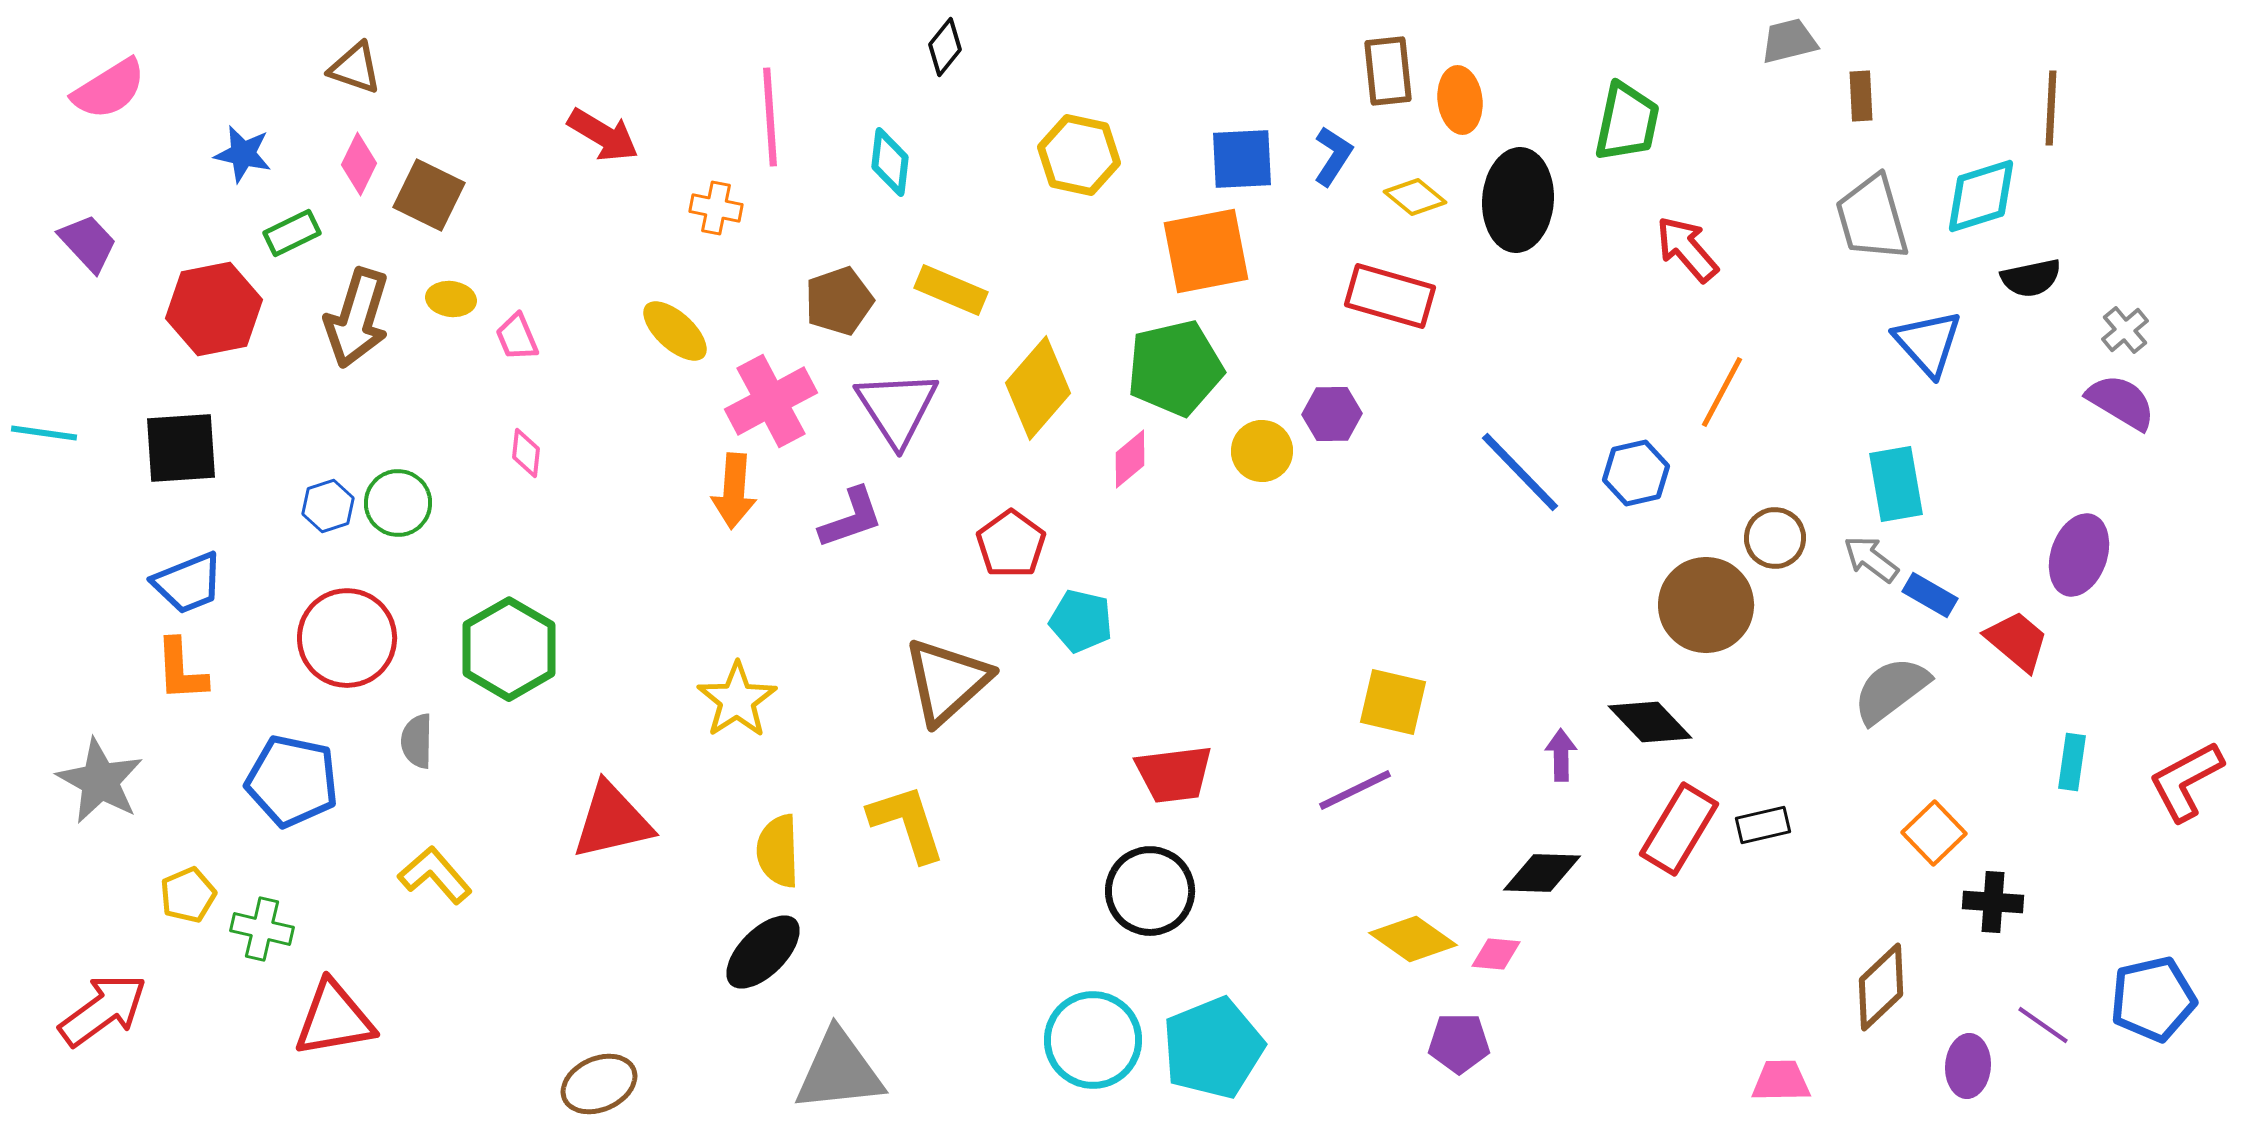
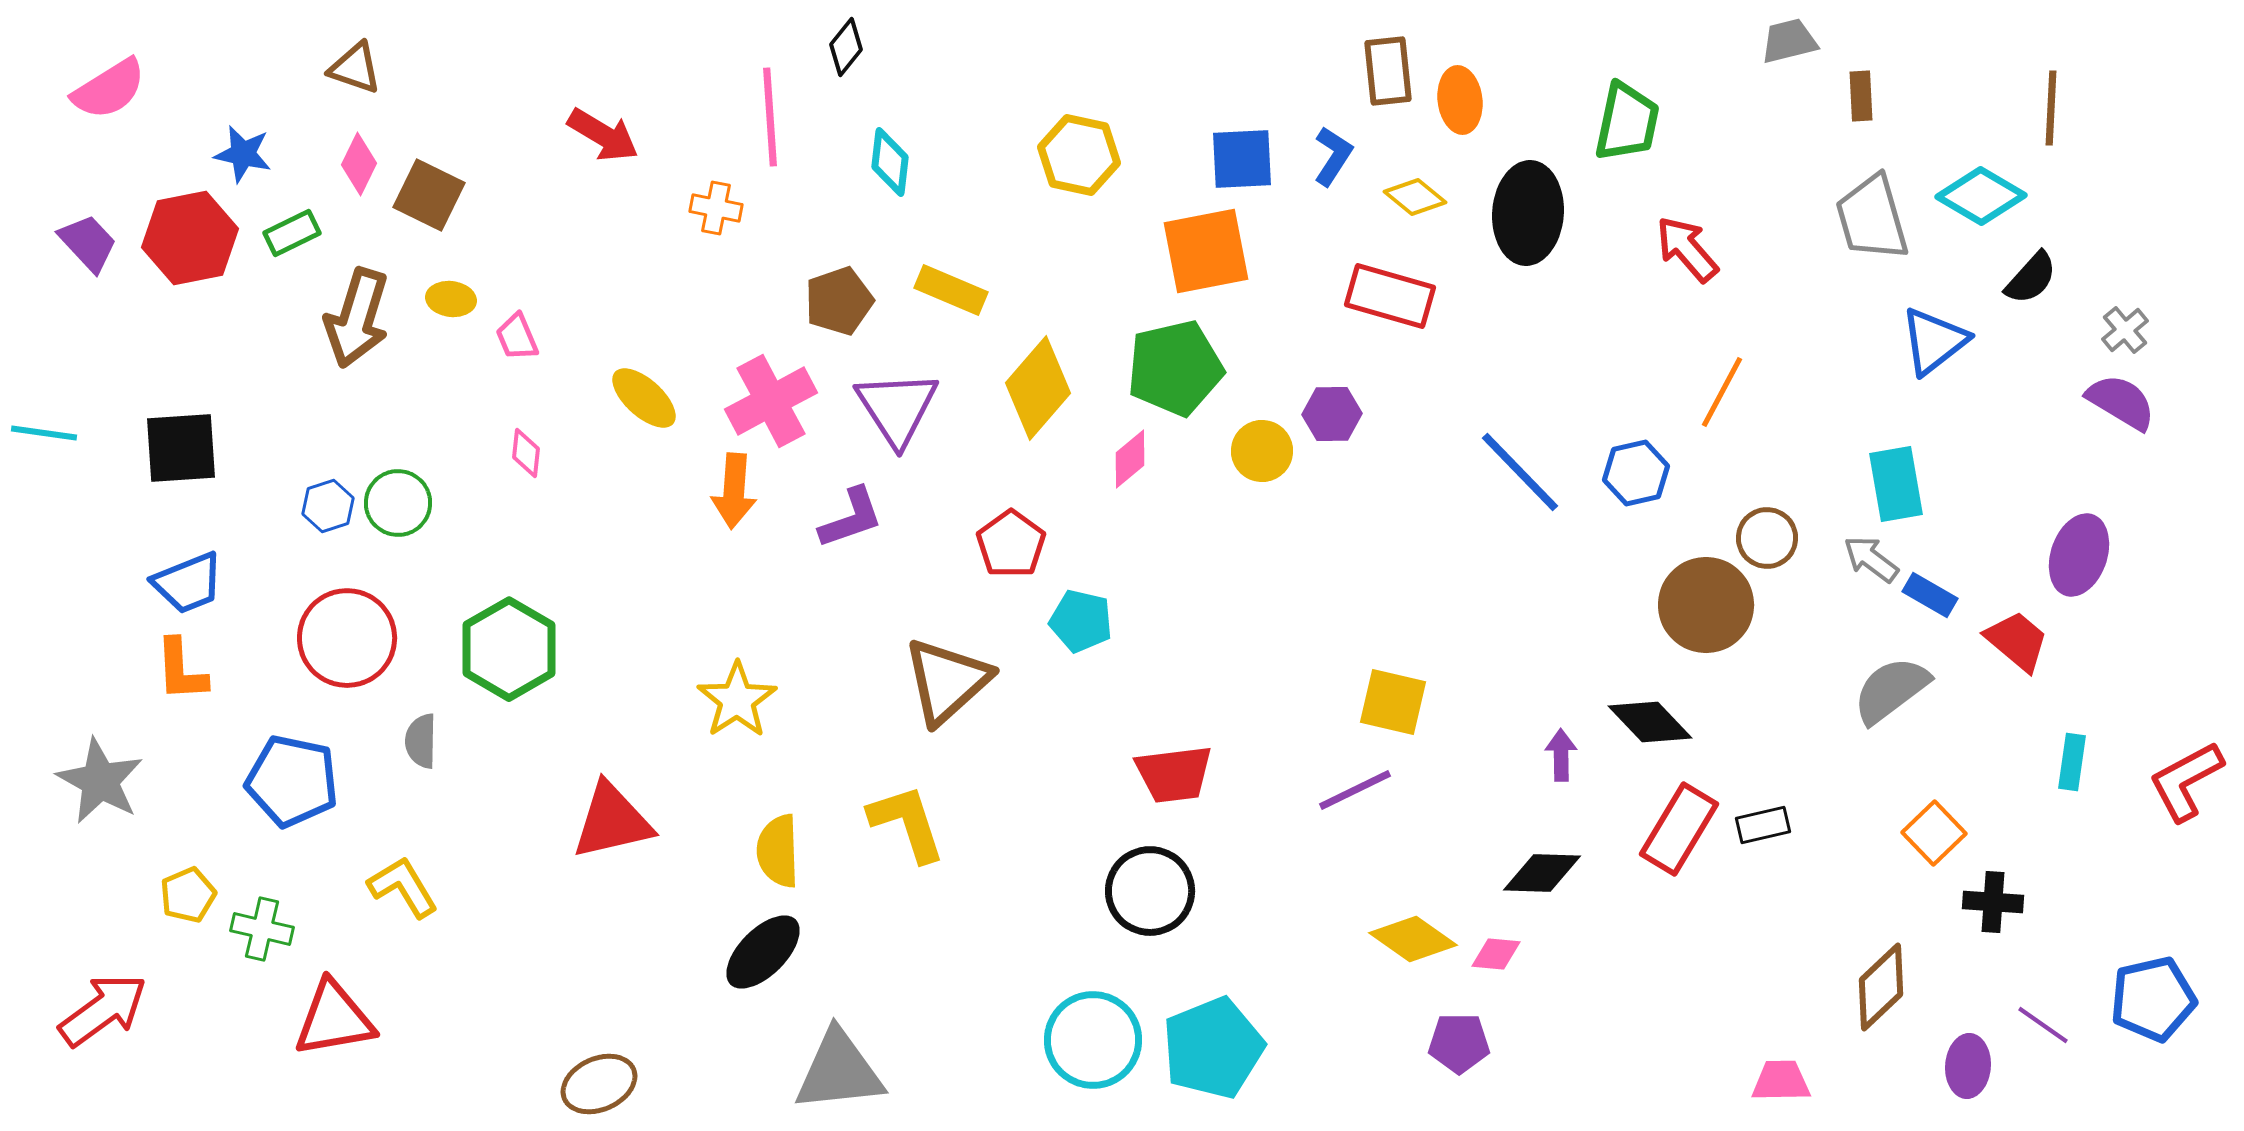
black diamond at (945, 47): moved 99 px left
cyan diamond at (1981, 196): rotated 48 degrees clockwise
black ellipse at (1518, 200): moved 10 px right, 13 px down
black semicircle at (2031, 278): rotated 36 degrees counterclockwise
red hexagon at (214, 309): moved 24 px left, 71 px up
yellow ellipse at (675, 331): moved 31 px left, 67 px down
blue triangle at (1928, 343): moved 6 px right, 2 px up; rotated 34 degrees clockwise
brown circle at (1775, 538): moved 8 px left
gray semicircle at (417, 741): moved 4 px right
yellow L-shape at (435, 875): moved 32 px left, 12 px down; rotated 10 degrees clockwise
